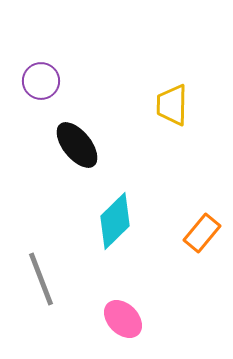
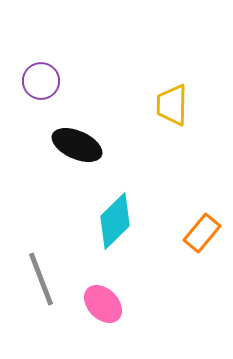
black ellipse: rotated 27 degrees counterclockwise
pink ellipse: moved 20 px left, 15 px up
